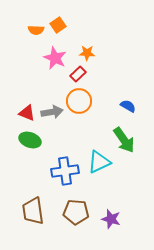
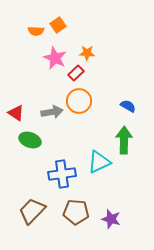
orange semicircle: moved 1 px down
red rectangle: moved 2 px left, 1 px up
red triangle: moved 11 px left; rotated 12 degrees clockwise
green arrow: rotated 144 degrees counterclockwise
blue cross: moved 3 px left, 3 px down
brown trapezoid: moved 1 px left; rotated 52 degrees clockwise
